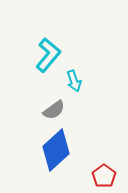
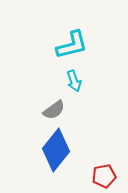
cyan L-shape: moved 24 px right, 10 px up; rotated 36 degrees clockwise
blue diamond: rotated 9 degrees counterclockwise
red pentagon: rotated 25 degrees clockwise
